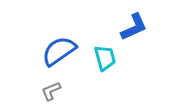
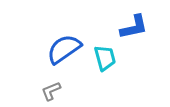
blue L-shape: rotated 12 degrees clockwise
blue semicircle: moved 5 px right, 2 px up
